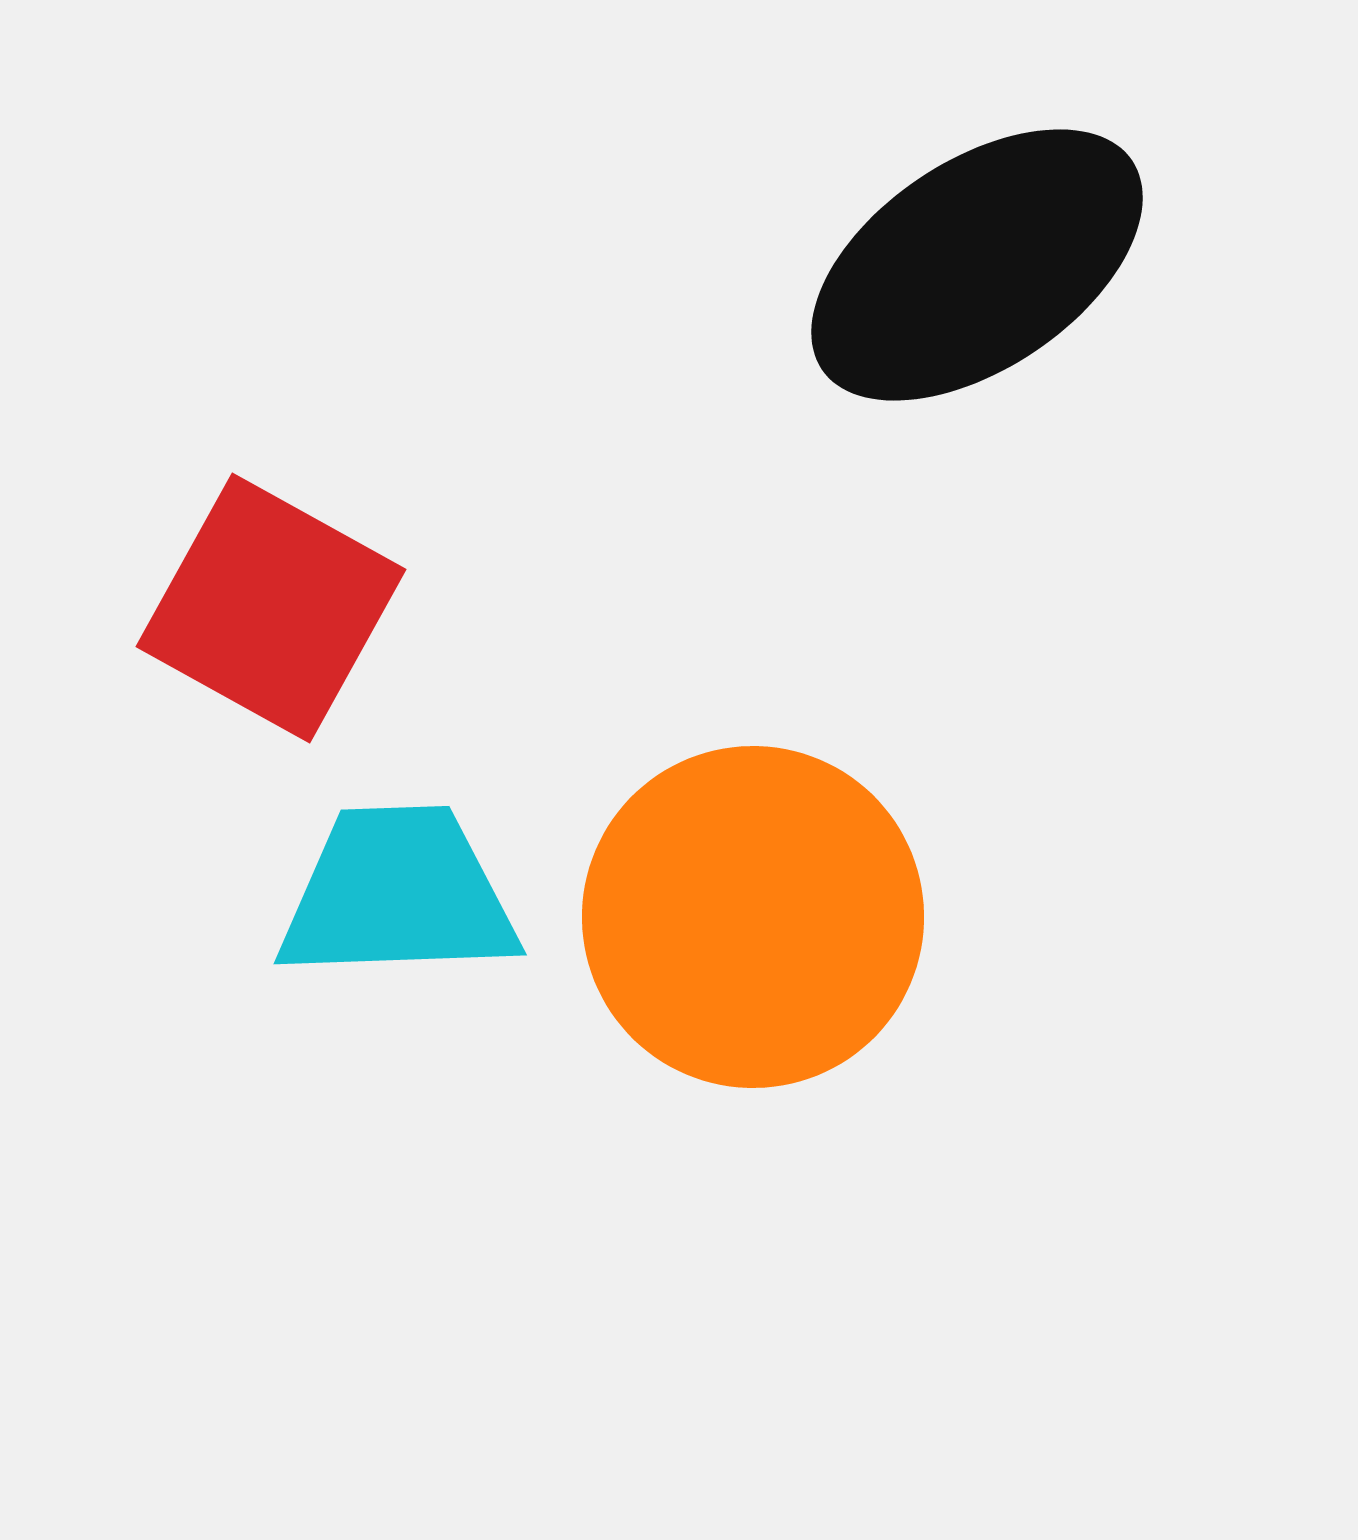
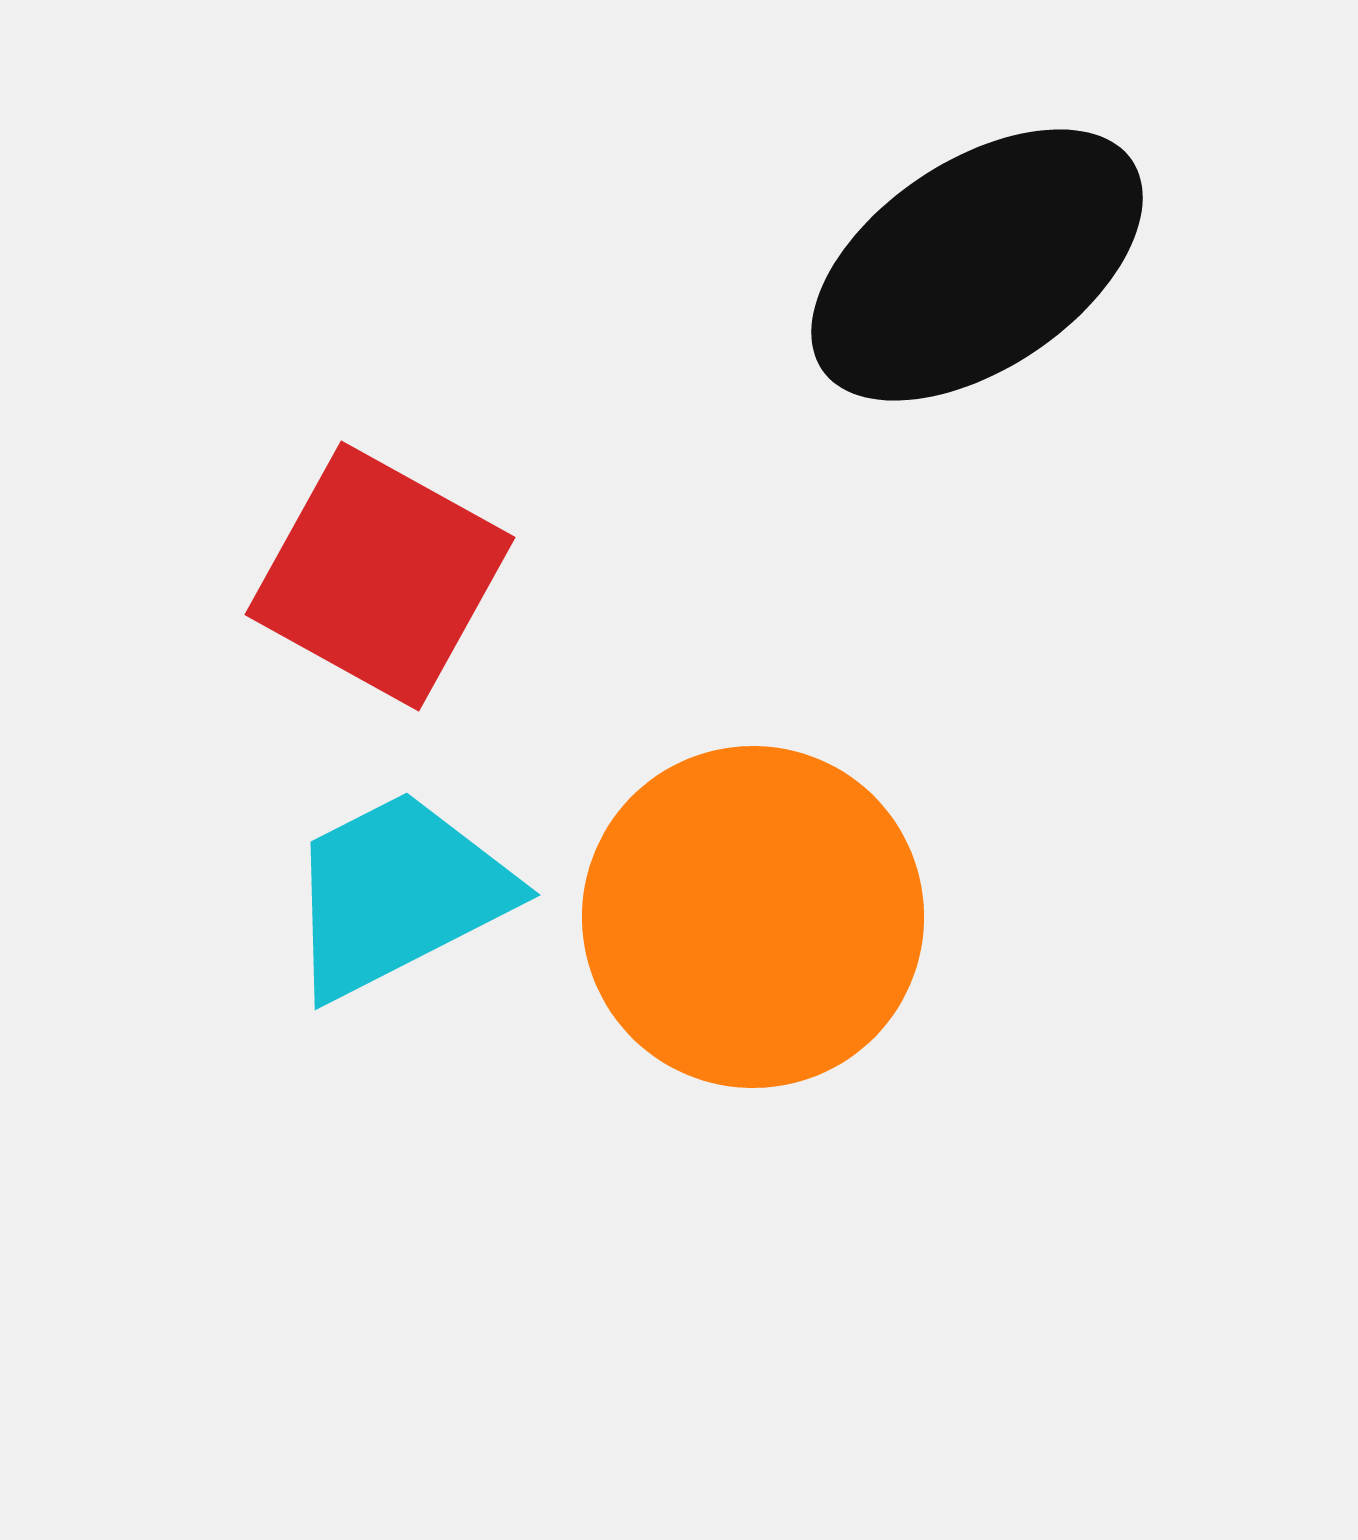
red square: moved 109 px right, 32 px up
cyan trapezoid: rotated 25 degrees counterclockwise
